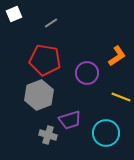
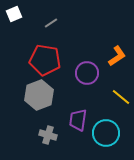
yellow line: rotated 18 degrees clockwise
purple trapezoid: moved 8 px right; rotated 115 degrees clockwise
